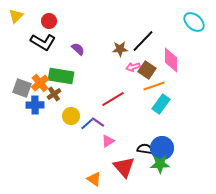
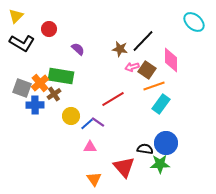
red circle: moved 8 px down
black L-shape: moved 21 px left, 1 px down
brown star: rotated 14 degrees clockwise
pink arrow: moved 1 px left
pink triangle: moved 18 px left, 6 px down; rotated 32 degrees clockwise
blue circle: moved 4 px right, 5 px up
orange triangle: rotated 21 degrees clockwise
